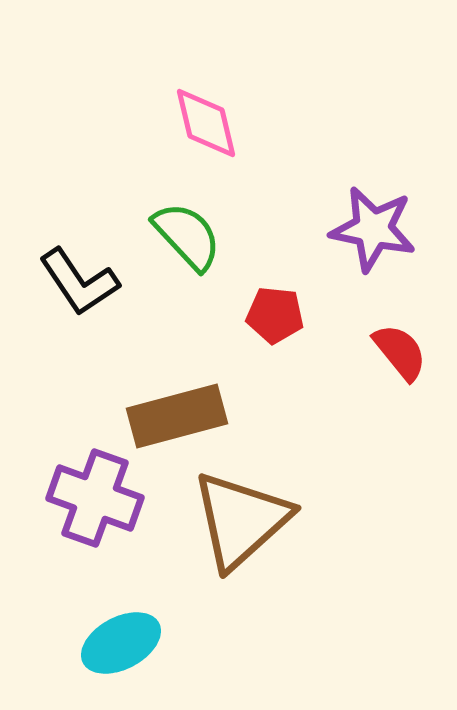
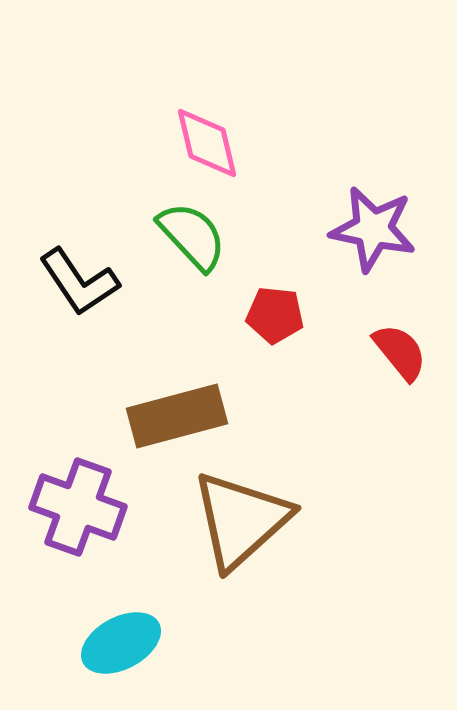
pink diamond: moved 1 px right, 20 px down
green semicircle: moved 5 px right
purple cross: moved 17 px left, 9 px down
